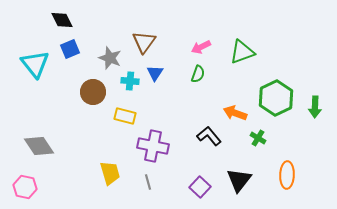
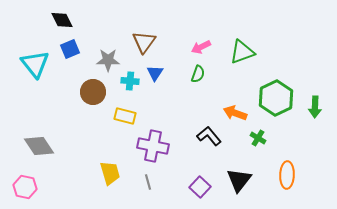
gray star: moved 2 px left, 2 px down; rotated 20 degrees counterclockwise
